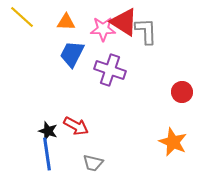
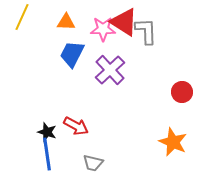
yellow line: rotated 72 degrees clockwise
purple cross: rotated 28 degrees clockwise
black star: moved 1 px left, 1 px down
